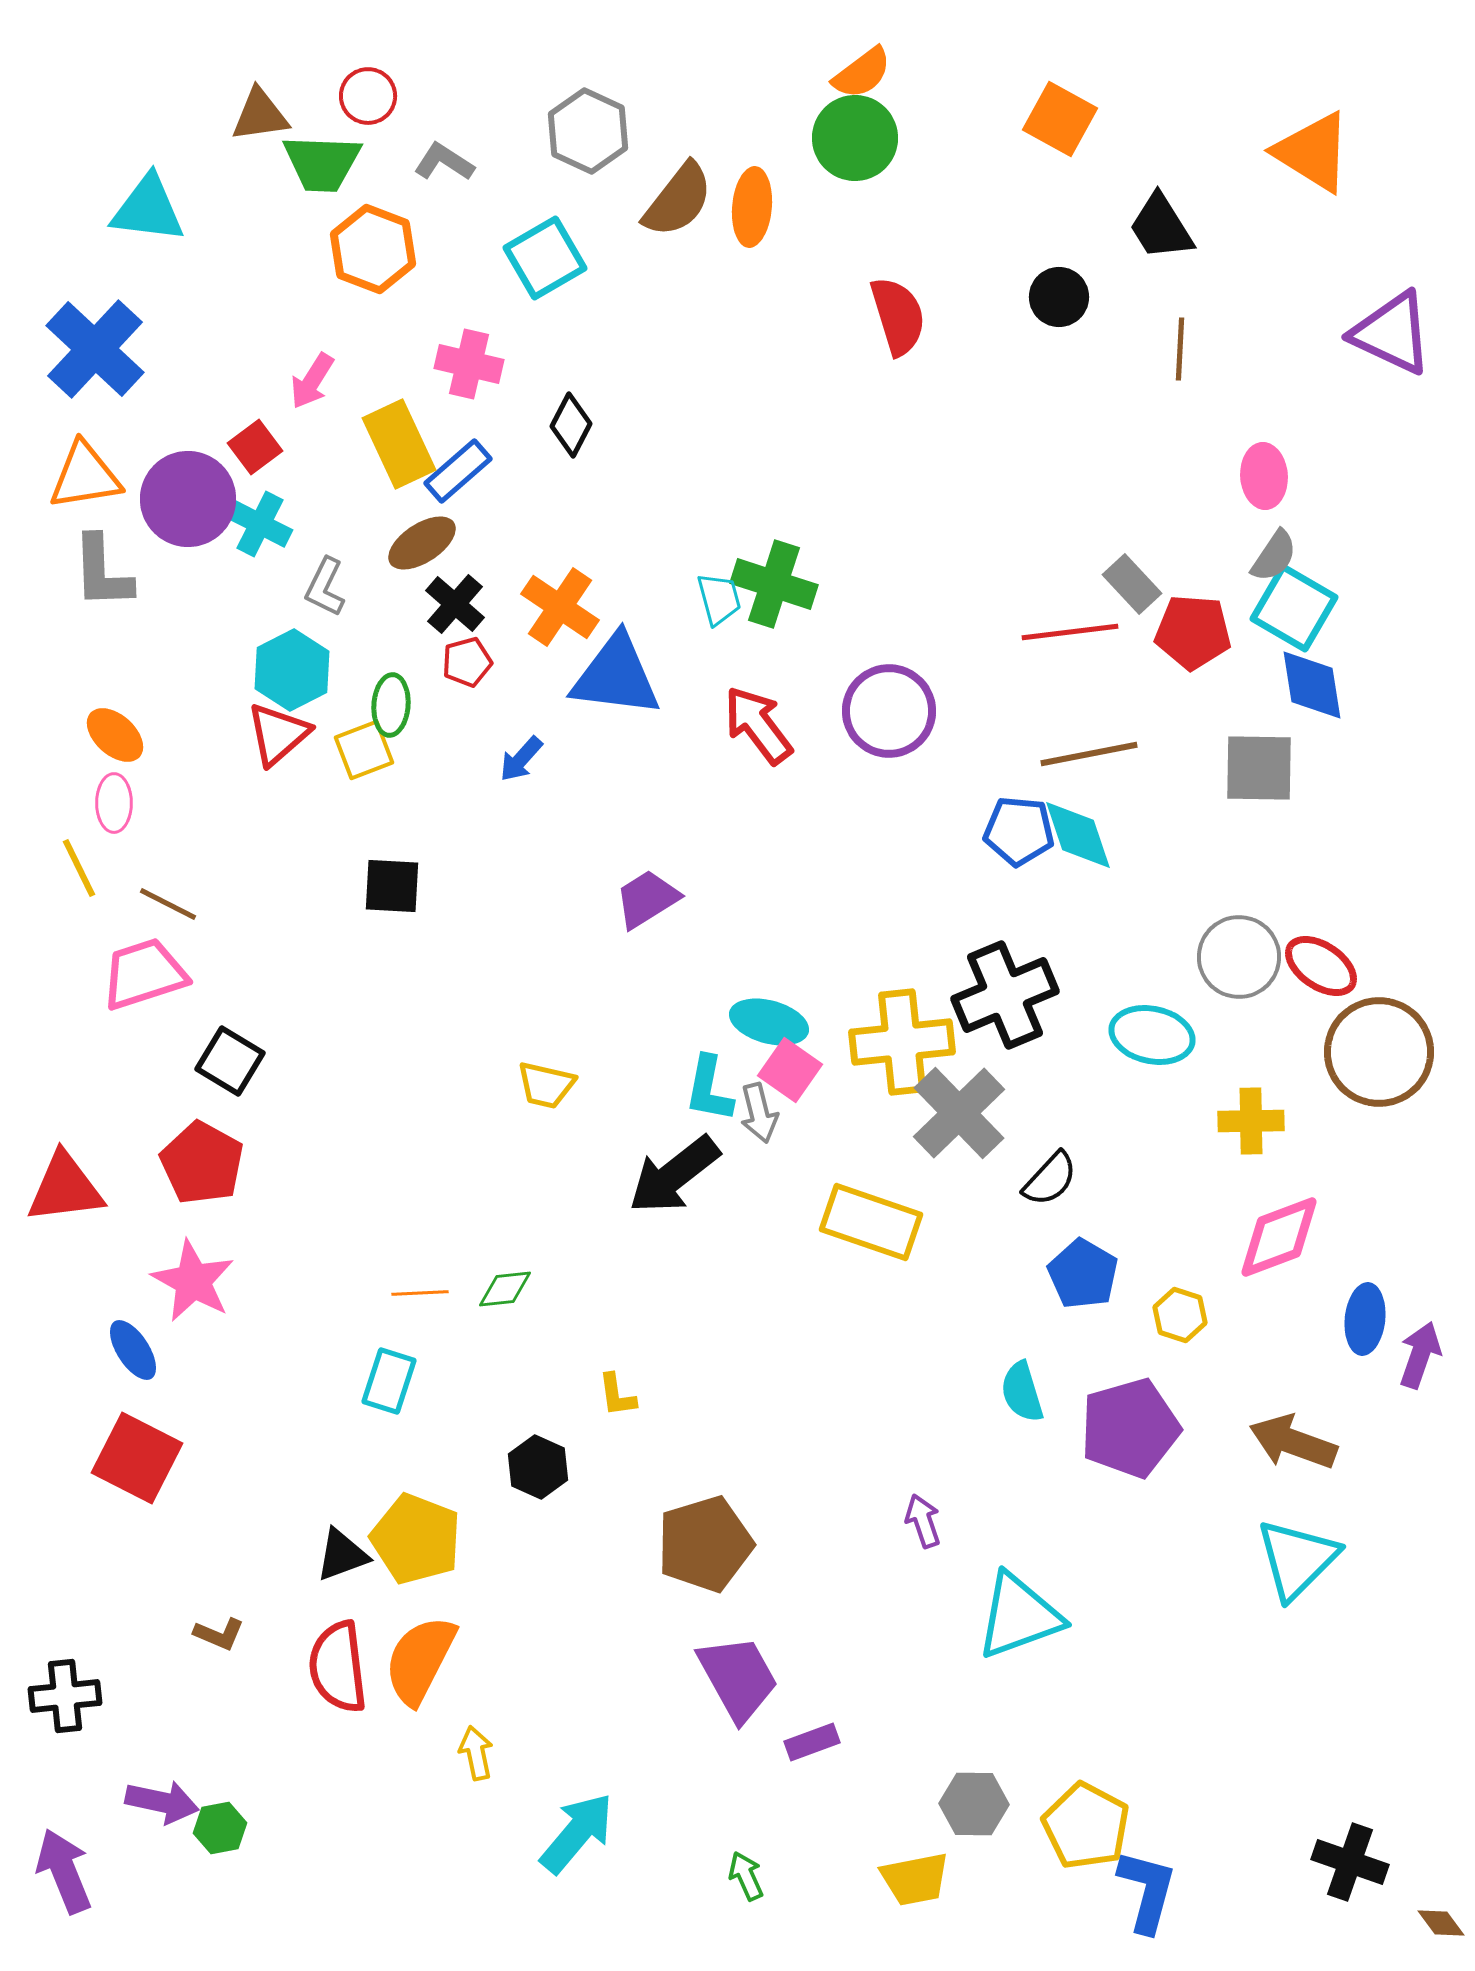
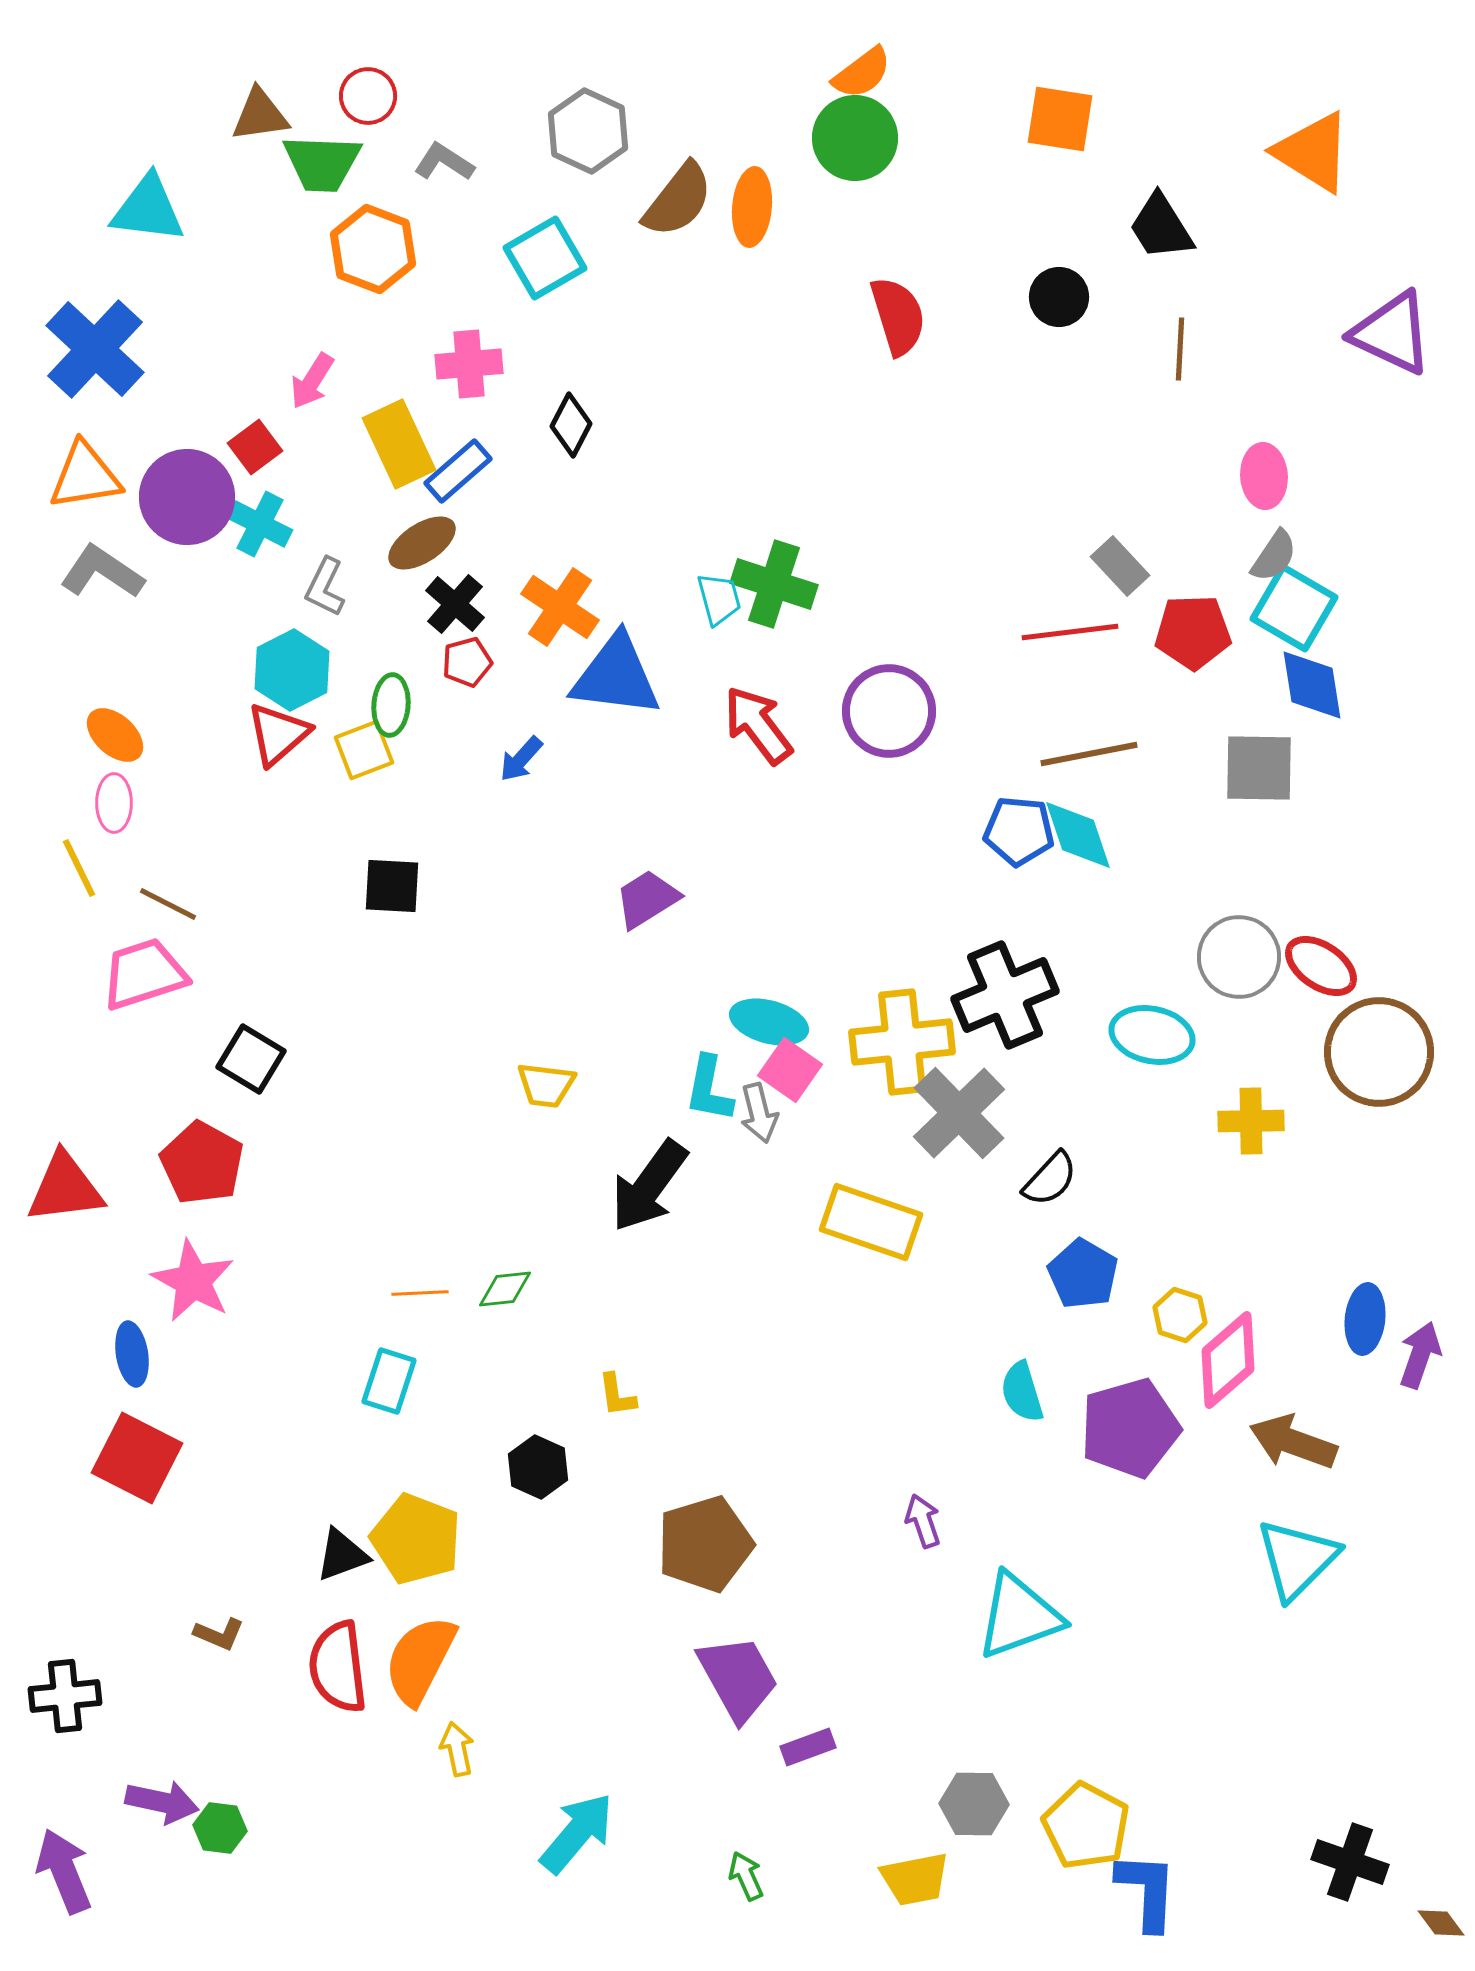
orange square at (1060, 119): rotated 20 degrees counterclockwise
pink cross at (469, 364): rotated 18 degrees counterclockwise
purple circle at (188, 499): moved 1 px left, 2 px up
gray L-shape at (102, 572): rotated 126 degrees clockwise
gray rectangle at (1132, 584): moved 12 px left, 18 px up
red pentagon at (1193, 632): rotated 6 degrees counterclockwise
black square at (230, 1061): moved 21 px right, 2 px up
yellow trapezoid at (546, 1085): rotated 6 degrees counterclockwise
black arrow at (674, 1175): moved 25 px left, 11 px down; rotated 16 degrees counterclockwise
pink diamond at (1279, 1237): moved 51 px left, 123 px down; rotated 20 degrees counterclockwise
blue ellipse at (133, 1350): moved 1 px left, 4 px down; rotated 24 degrees clockwise
purple rectangle at (812, 1742): moved 4 px left, 5 px down
yellow arrow at (476, 1753): moved 19 px left, 4 px up
green hexagon at (220, 1828): rotated 18 degrees clockwise
blue L-shape at (1147, 1891): rotated 12 degrees counterclockwise
